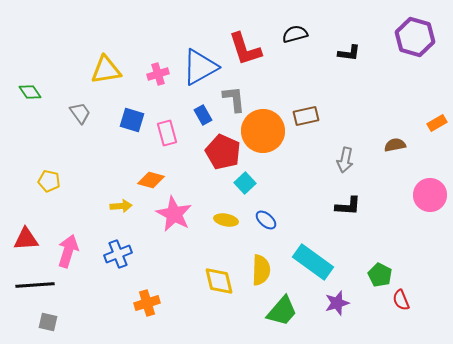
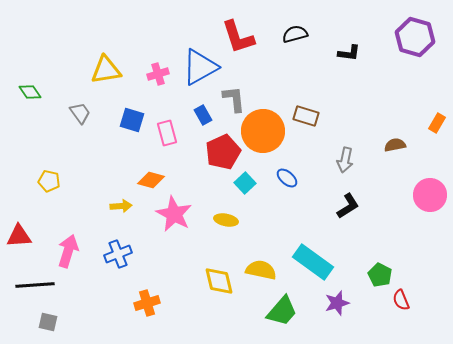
red L-shape at (245, 49): moved 7 px left, 12 px up
brown rectangle at (306, 116): rotated 30 degrees clockwise
orange rectangle at (437, 123): rotated 30 degrees counterclockwise
red pentagon at (223, 152): rotated 24 degrees clockwise
black L-shape at (348, 206): rotated 36 degrees counterclockwise
blue ellipse at (266, 220): moved 21 px right, 42 px up
red triangle at (26, 239): moved 7 px left, 3 px up
yellow semicircle at (261, 270): rotated 80 degrees counterclockwise
